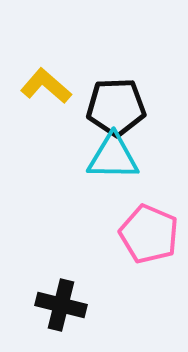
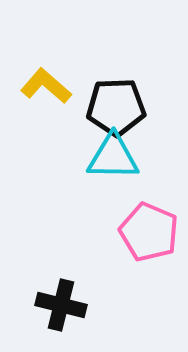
pink pentagon: moved 2 px up
